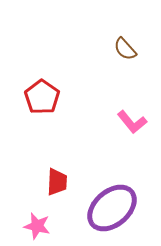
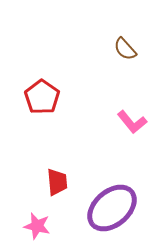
red trapezoid: rotated 8 degrees counterclockwise
